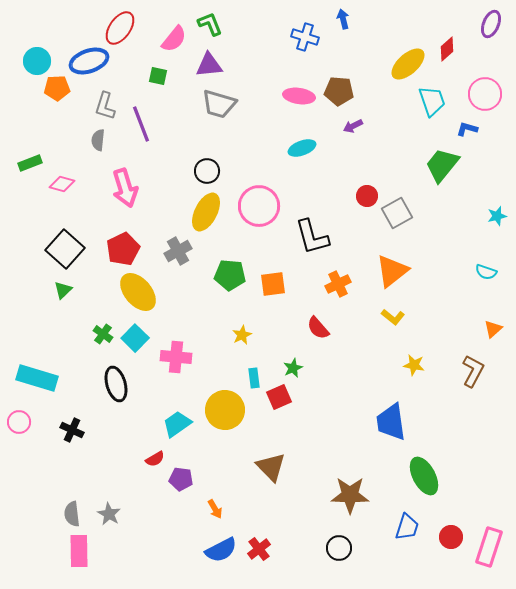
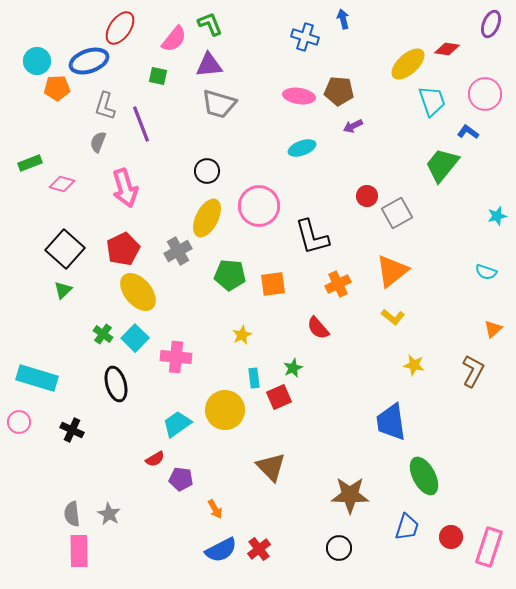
red diamond at (447, 49): rotated 50 degrees clockwise
blue L-shape at (467, 129): moved 1 px right, 3 px down; rotated 20 degrees clockwise
gray semicircle at (98, 140): moved 2 px down; rotated 15 degrees clockwise
yellow ellipse at (206, 212): moved 1 px right, 6 px down
